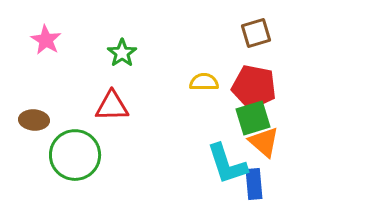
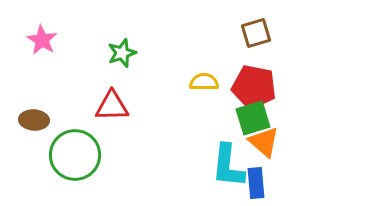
pink star: moved 4 px left
green star: rotated 16 degrees clockwise
cyan L-shape: moved 1 px right, 2 px down; rotated 24 degrees clockwise
blue rectangle: moved 2 px right, 1 px up
